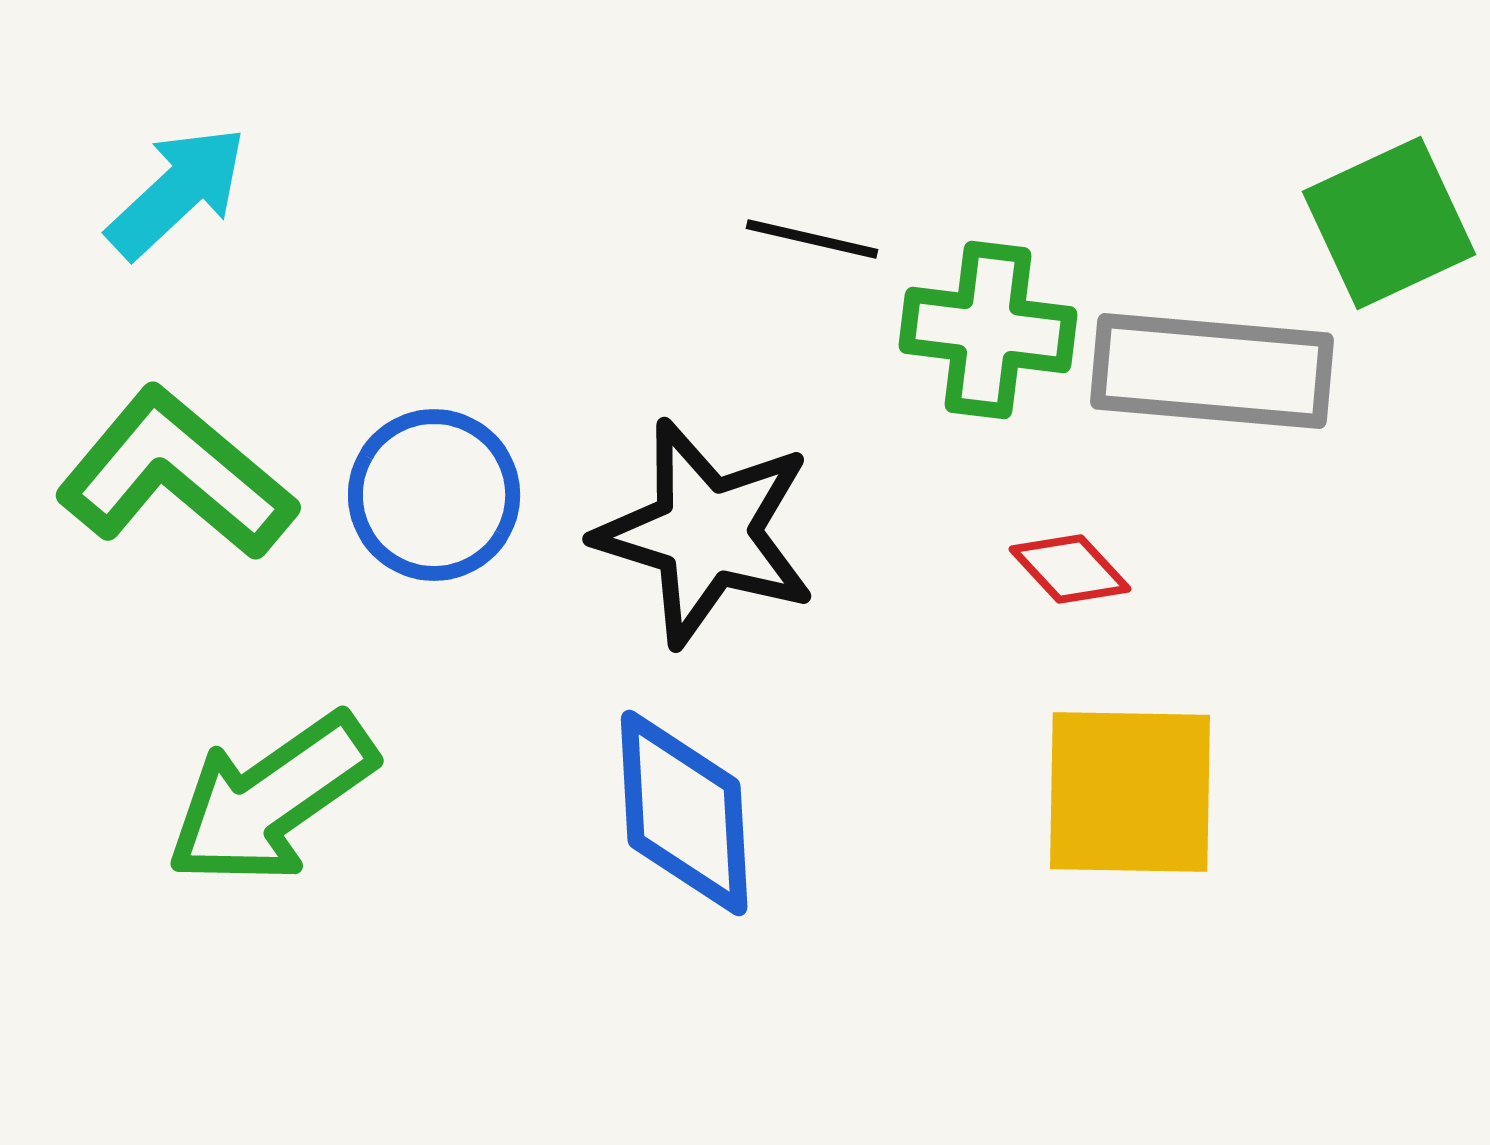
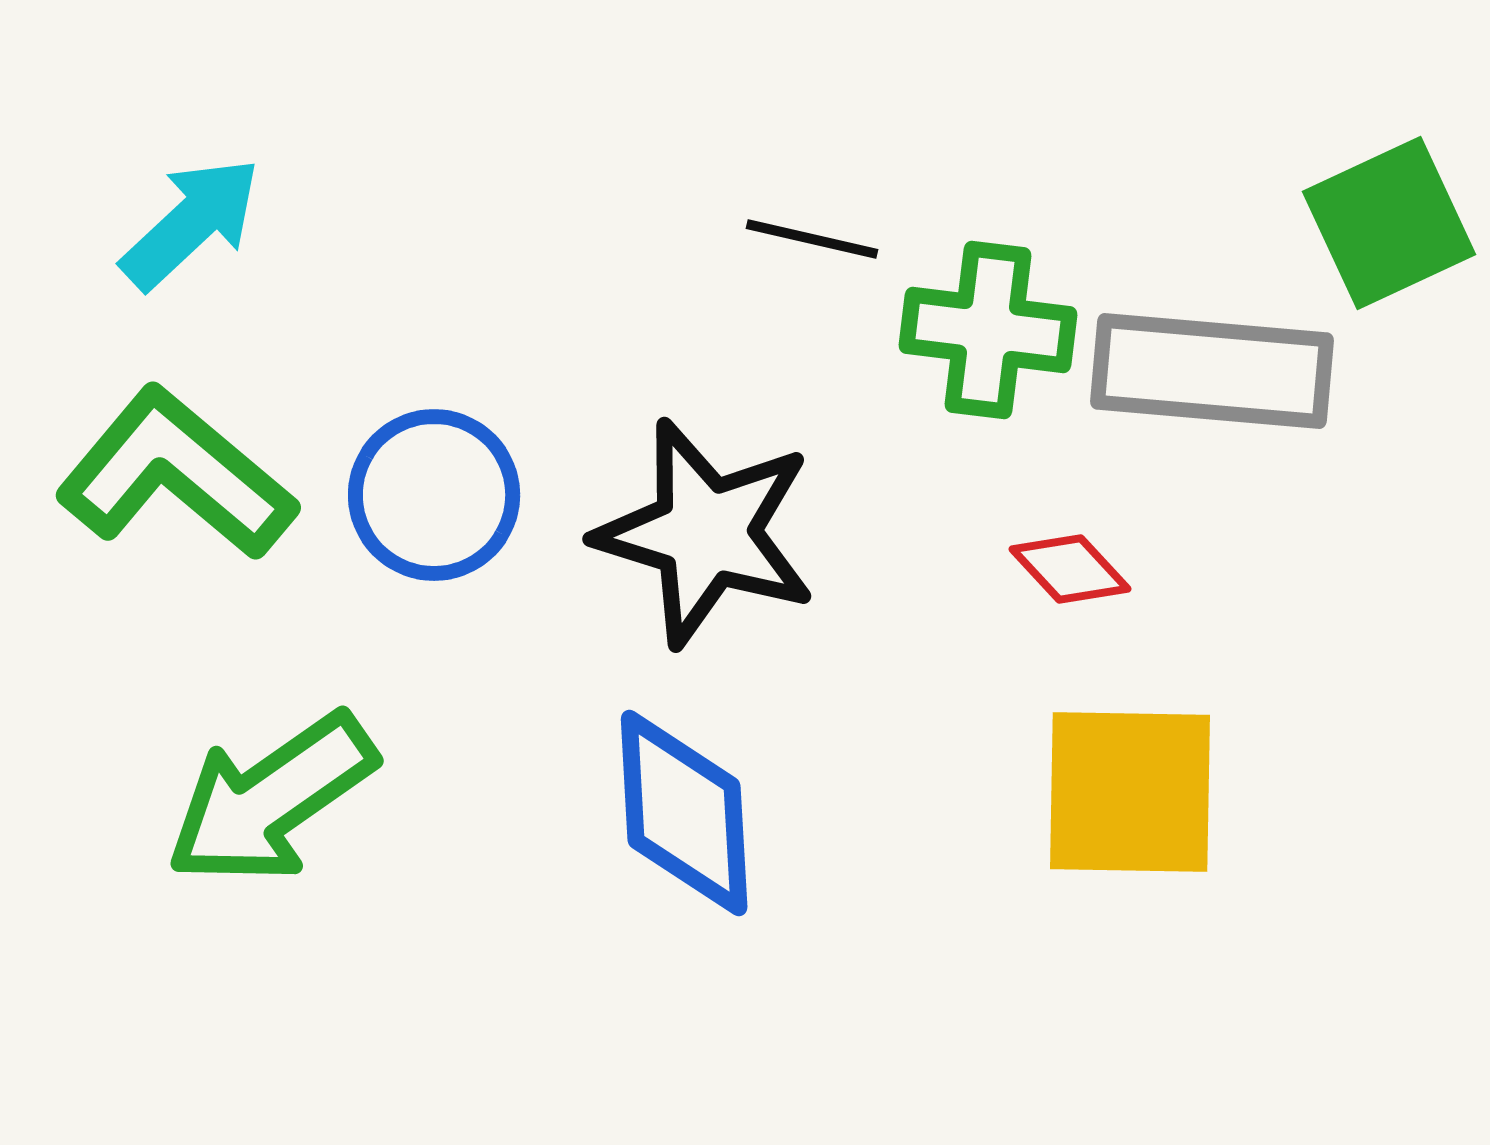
cyan arrow: moved 14 px right, 31 px down
